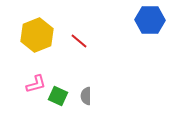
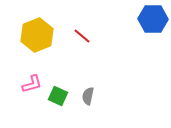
blue hexagon: moved 3 px right, 1 px up
red line: moved 3 px right, 5 px up
pink L-shape: moved 4 px left
gray semicircle: moved 2 px right; rotated 12 degrees clockwise
